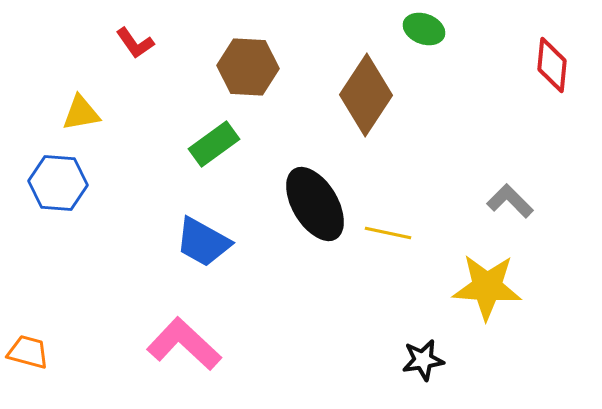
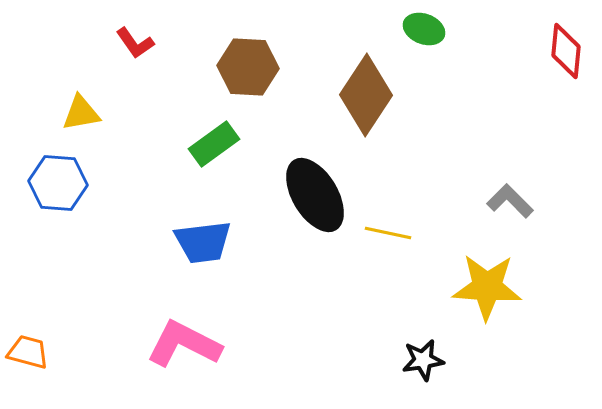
red diamond: moved 14 px right, 14 px up
black ellipse: moved 9 px up
blue trapezoid: rotated 36 degrees counterclockwise
pink L-shape: rotated 16 degrees counterclockwise
